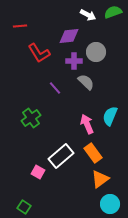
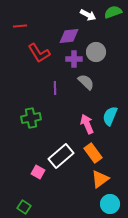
purple cross: moved 2 px up
purple line: rotated 40 degrees clockwise
green cross: rotated 24 degrees clockwise
